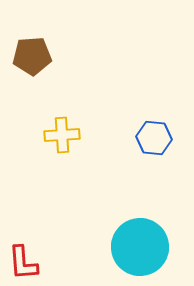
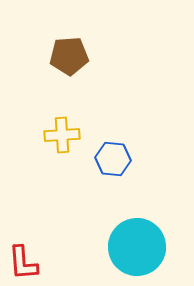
brown pentagon: moved 37 px right
blue hexagon: moved 41 px left, 21 px down
cyan circle: moved 3 px left
